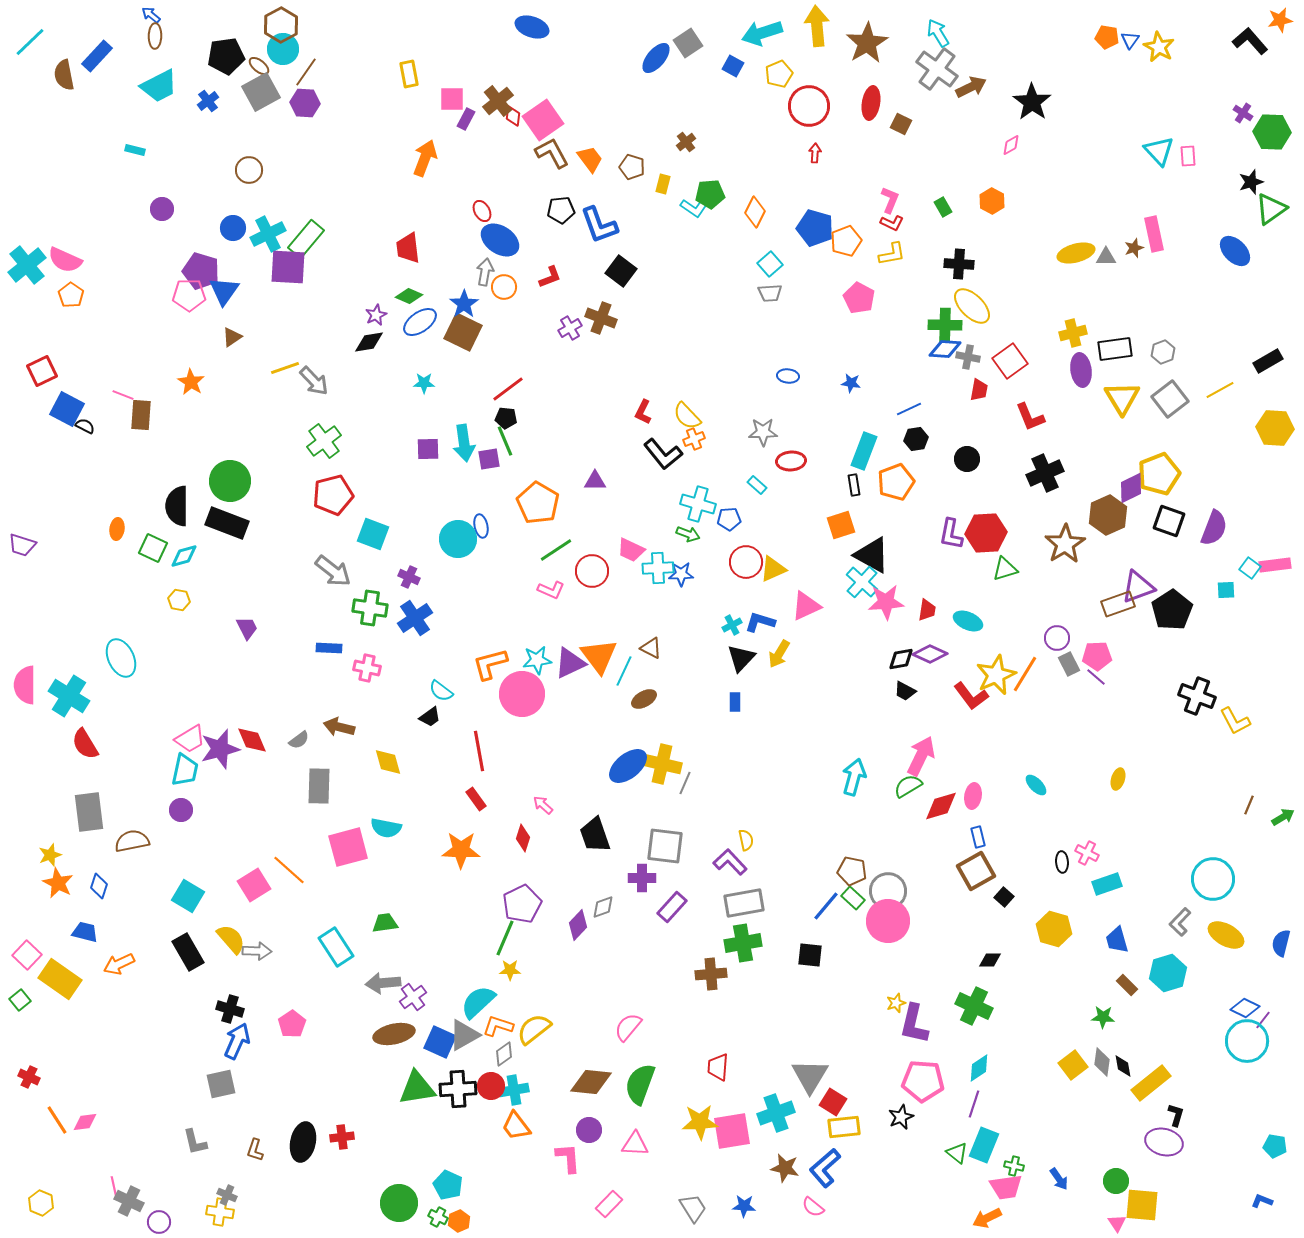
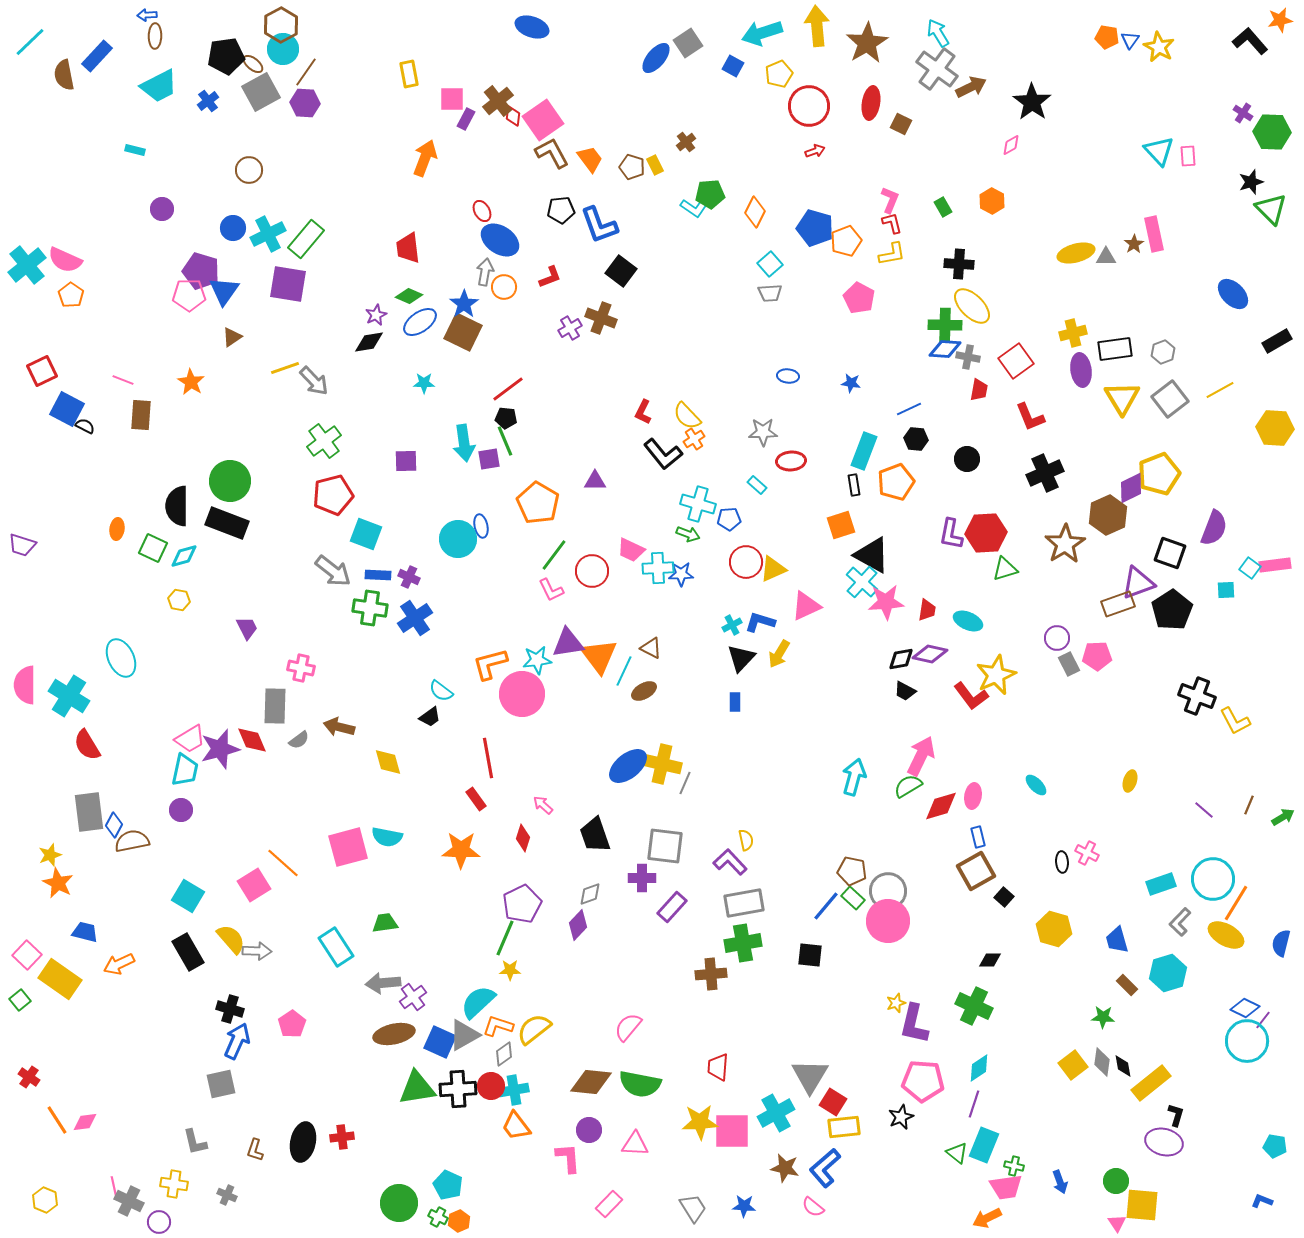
blue arrow at (151, 15): moved 4 px left; rotated 42 degrees counterclockwise
brown ellipse at (259, 66): moved 6 px left, 2 px up
red arrow at (815, 153): moved 2 px up; rotated 66 degrees clockwise
yellow rectangle at (663, 184): moved 8 px left, 19 px up; rotated 42 degrees counterclockwise
green triangle at (1271, 209): rotated 40 degrees counterclockwise
red L-shape at (892, 223): rotated 130 degrees counterclockwise
brown star at (1134, 248): moved 4 px up; rotated 12 degrees counterclockwise
blue ellipse at (1235, 251): moved 2 px left, 43 px down
purple square at (288, 267): moved 17 px down; rotated 6 degrees clockwise
red square at (1010, 361): moved 6 px right
black rectangle at (1268, 361): moved 9 px right, 20 px up
pink line at (123, 395): moved 15 px up
orange cross at (694, 439): rotated 10 degrees counterclockwise
black hexagon at (916, 439): rotated 15 degrees clockwise
purple square at (428, 449): moved 22 px left, 12 px down
black square at (1169, 521): moved 1 px right, 32 px down
cyan square at (373, 534): moved 7 px left
green line at (556, 550): moved 2 px left, 5 px down; rotated 20 degrees counterclockwise
purple triangle at (1138, 587): moved 4 px up
pink L-shape at (551, 590): rotated 40 degrees clockwise
blue rectangle at (329, 648): moved 49 px right, 73 px up
purple diamond at (930, 654): rotated 12 degrees counterclockwise
purple triangle at (570, 663): moved 2 px left, 20 px up; rotated 16 degrees clockwise
pink cross at (367, 668): moved 66 px left
orange line at (1025, 674): moved 211 px right, 229 px down
purple line at (1096, 677): moved 108 px right, 133 px down
brown ellipse at (644, 699): moved 8 px up
red semicircle at (85, 744): moved 2 px right, 1 px down
red line at (479, 751): moved 9 px right, 7 px down
yellow ellipse at (1118, 779): moved 12 px right, 2 px down
gray rectangle at (319, 786): moved 44 px left, 80 px up
cyan semicircle at (386, 828): moved 1 px right, 9 px down
orange line at (289, 870): moved 6 px left, 7 px up
cyan rectangle at (1107, 884): moved 54 px right
blue diamond at (99, 886): moved 15 px right, 61 px up; rotated 10 degrees clockwise
gray diamond at (603, 907): moved 13 px left, 13 px up
red cross at (29, 1077): rotated 10 degrees clockwise
green semicircle at (640, 1084): rotated 99 degrees counterclockwise
cyan cross at (776, 1113): rotated 9 degrees counterclockwise
pink square at (732, 1131): rotated 9 degrees clockwise
blue arrow at (1059, 1179): moved 1 px right, 3 px down; rotated 15 degrees clockwise
yellow hexagon at (41, 1203): moved 4 px right, 3 px up
yellow cross at (220, 1212): moved 46 px left, 28 px up
